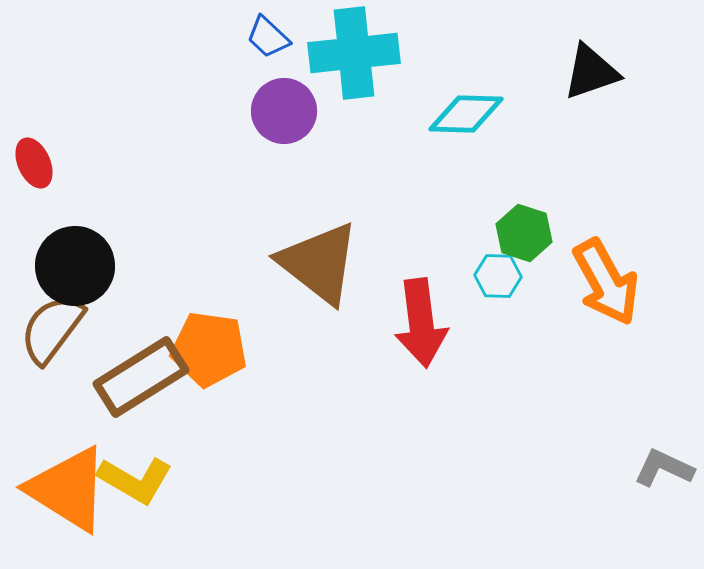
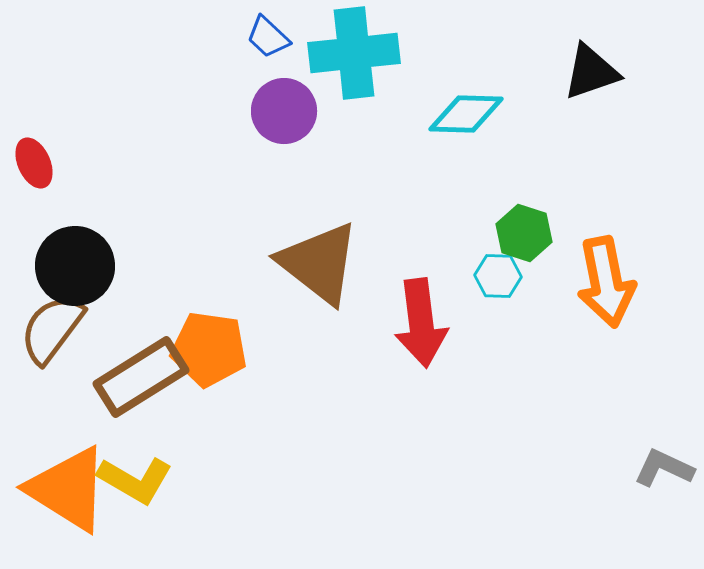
orange arrow: rotated 18 degrees clockwise
